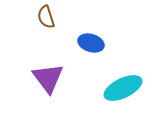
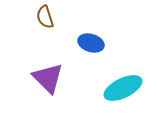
brown semicircle: moved 1 px left
purple triangle: rotated 8 degrees counterclockwise
